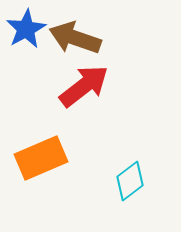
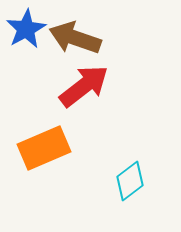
orange rectangle: moved 3 px right, 10 px up
